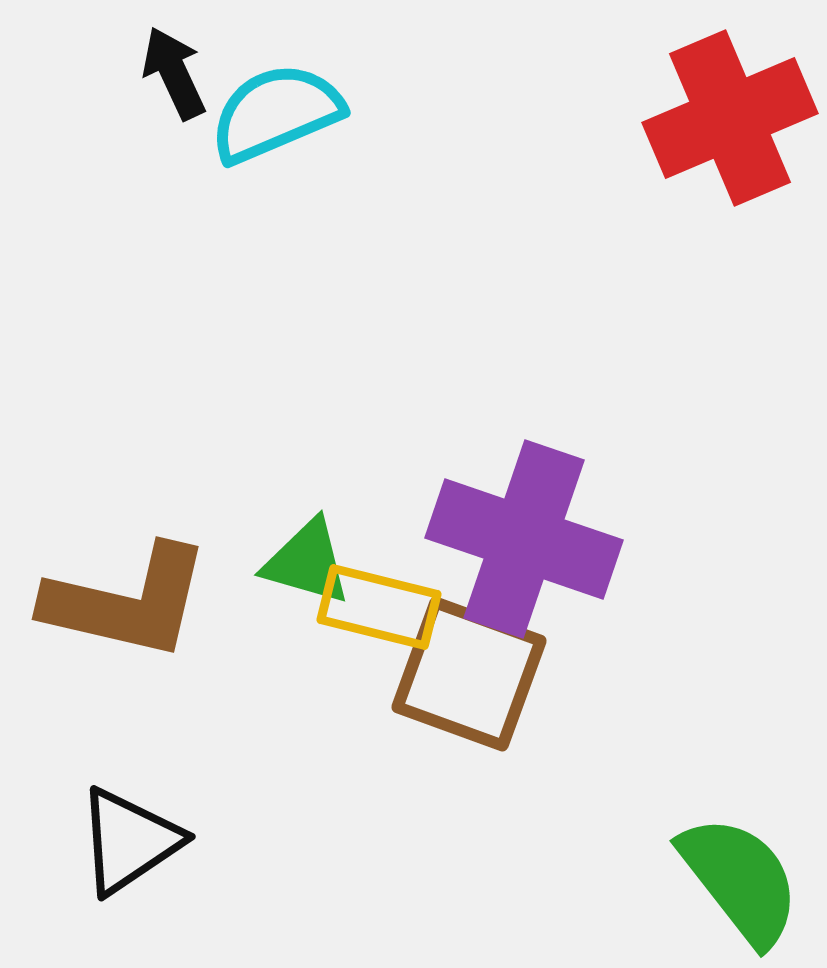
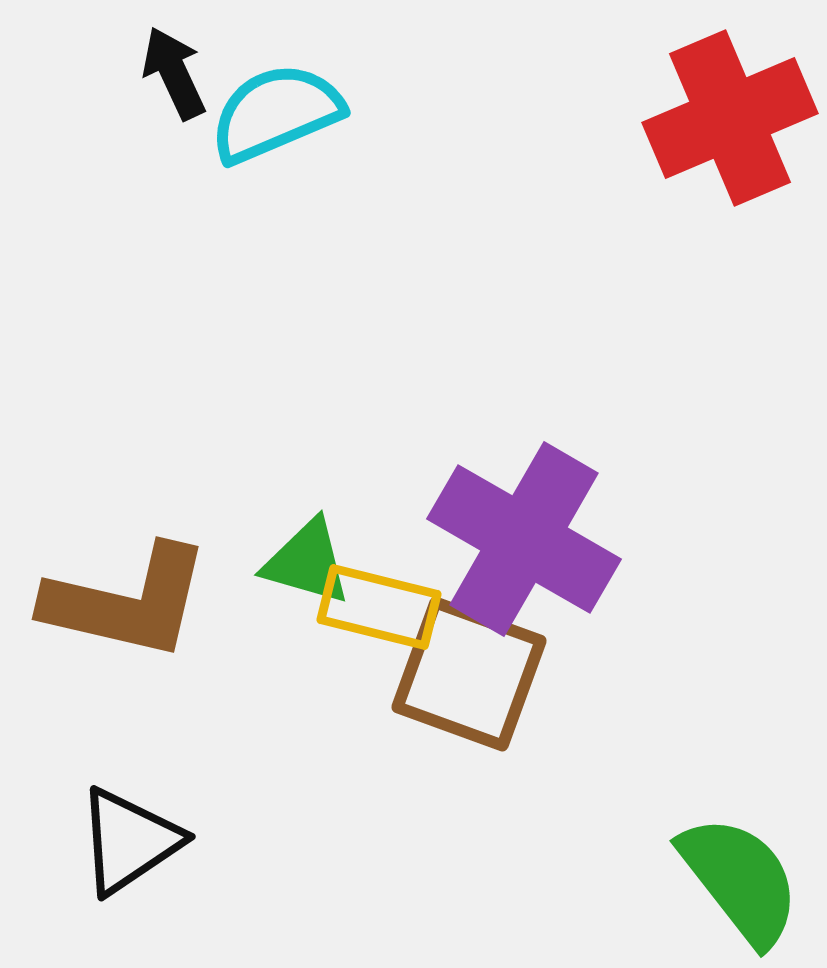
purple cross: rotated 11 degrees clockwise
